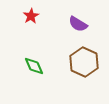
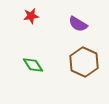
red star: rotated 21 degrees clockwise
green diamond: moved 1 px left, 1 px up; rotated 10 degrees counterclockwise
